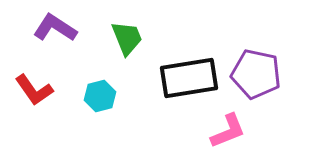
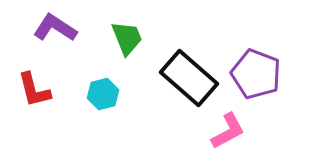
purple pentagon: rotated 9 degrees clockwise
black rectangle: rotated 50 degrees clockwise
red L-shape: rotated 21 degrees clockwise
cyan hexagon: moved 3 px right, 2 px up
pink L-shape: rotated 6 degrees counterclockwise
